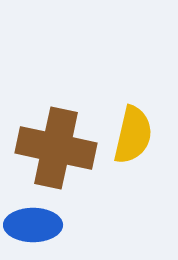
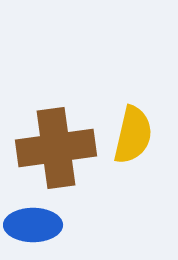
brown cross: rotated 20 degrees counterclockwise
